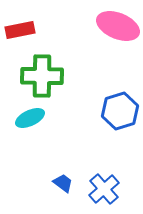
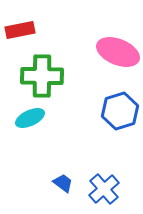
pink ellipse: moved 26 px down
